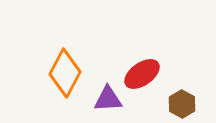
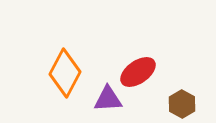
red ellipse: moved 4 px left, 2 px up
